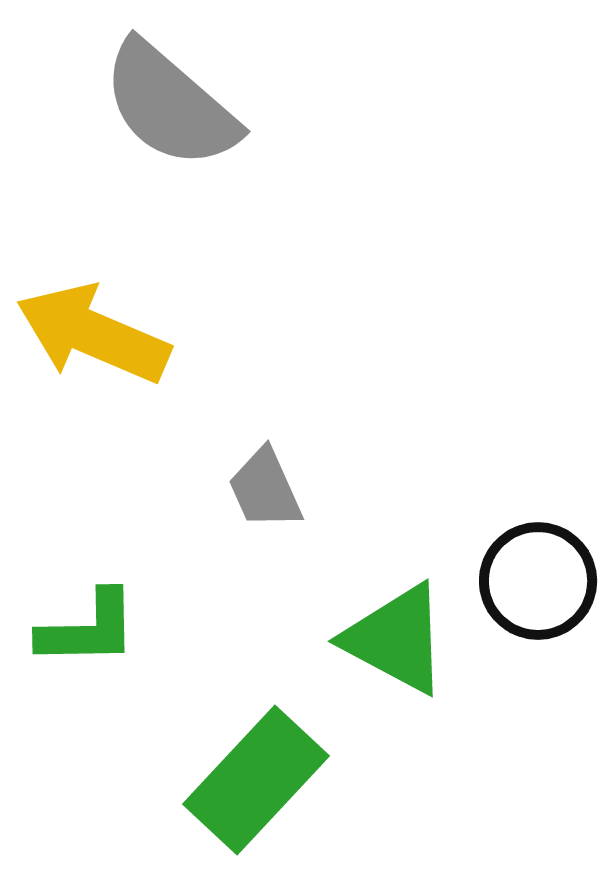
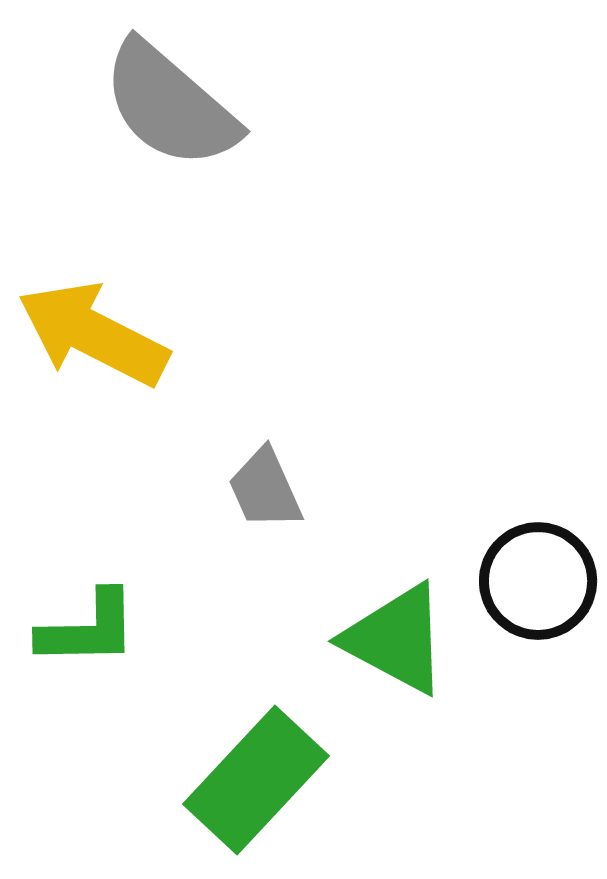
yellow arrow: rotated 4 degrees clockwise
